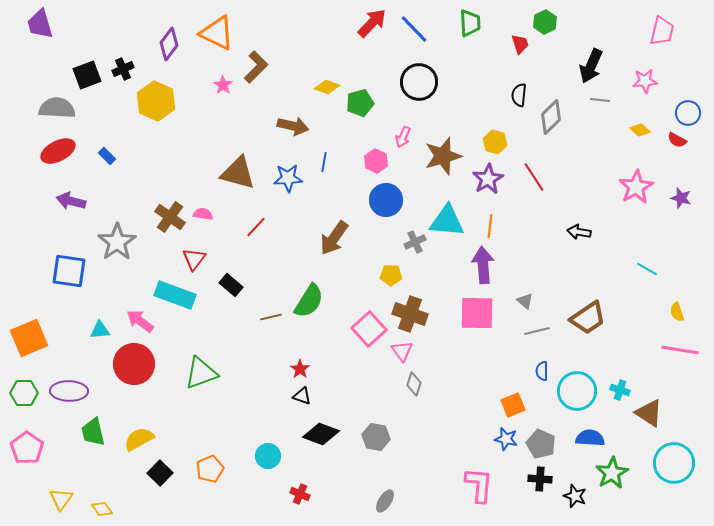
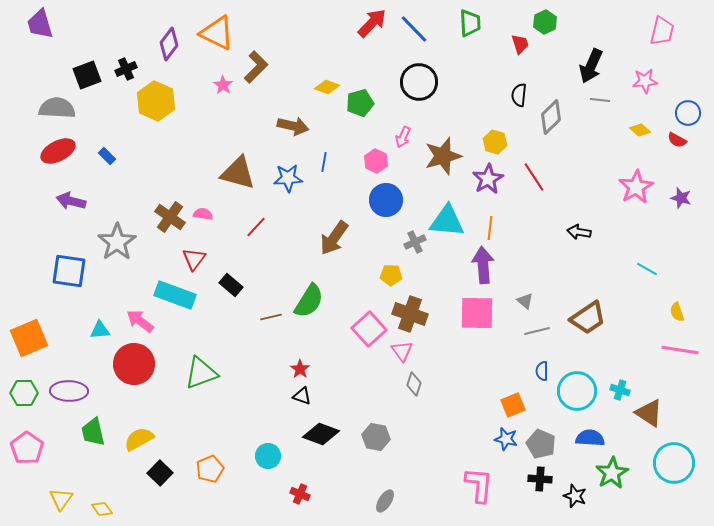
black cross at (123, 69): moved 3 px right
orange line at (490, 226): moved 2 px down
